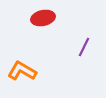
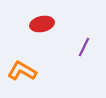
red ellipse: moved 1 px left, 6 px down
